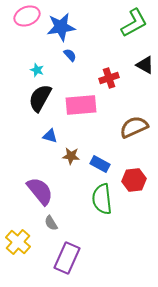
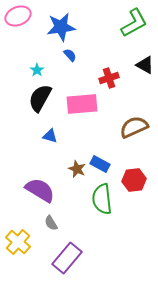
pink ellipse: moved 9 px left
cyan star: rotated 16 degrees clockwise
pink rectangle: moved 1 px right, 1 px up
brown star: moved 6 px right, 13 px down; rotated 18 degrees clockwise
purple semicircle: moved 1 px up; rotated 20 degrees counterclockwise
purple rectangle: rotated 16 degrees clockwise
